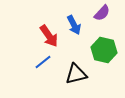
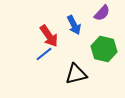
green hexagon: moved 1 px up
blue line: moved 1 px right, 8 px up
